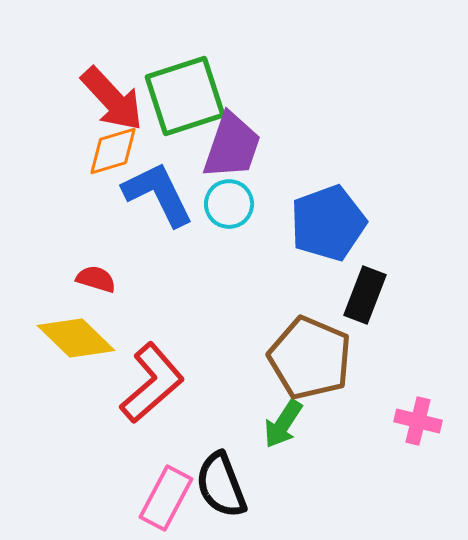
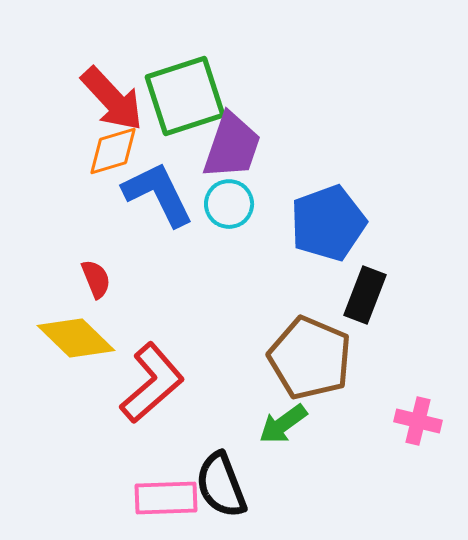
red semicircle: rotated 51 degrees clockwise
green arrow: rotated 21 degrees clockwise
pink rectangle: rotated 60 degrees clockwise
